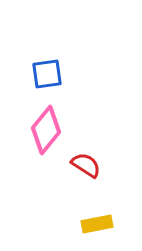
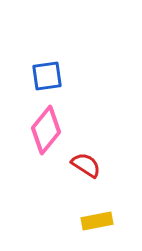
blue square: moved 2 px down
yellow rectangle: moved 3 px up
